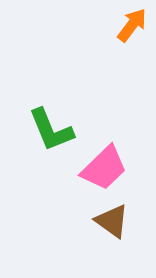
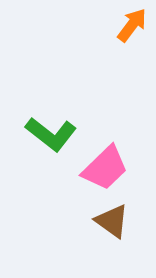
green L-shape: moved 4 px down; rotated 30 degrees counterclockwise
pink trapezoid: moved 1 px right
